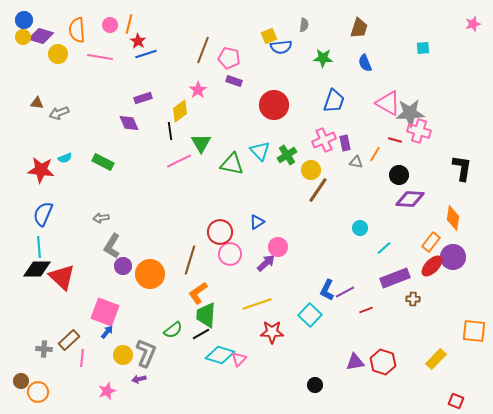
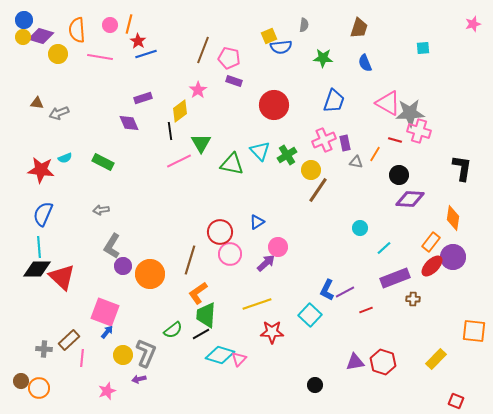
gray arrow at (101, 218): moved 8 px up
orange circle at (38, 392): moved 1 px right, 4 px up
